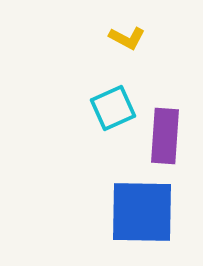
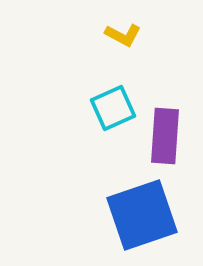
yellow L-shape: moved 4 px left, 3 px up
blue square: moved 3 px down; rotated 20 degrees counterclockwise
